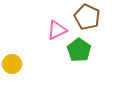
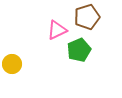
brown pentagon: rotated 30 degrees clockwise
green pentagon: rotated 15 degrees clockwise
